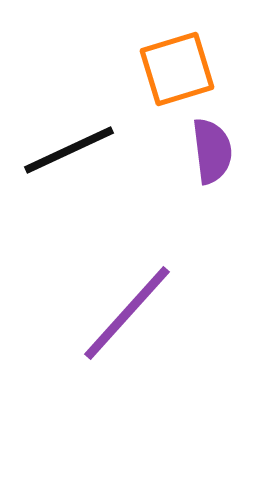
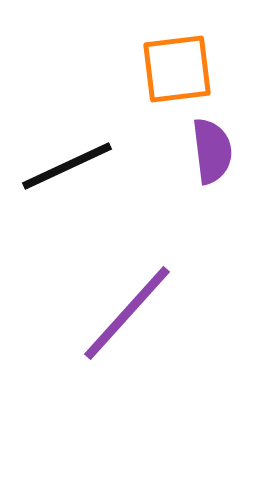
orange square: rotated 10 degrees clockwise
black line: moved 2 px left, 16 px down
